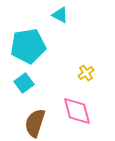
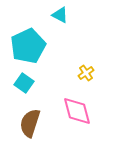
cyan pentagon: rotated 16 degrees counterclockwise
cyan square: rotated 18 degrees counterclockwise
brown semicircle: moved 5 px left
